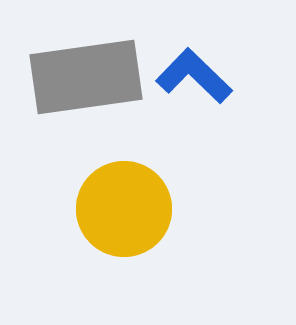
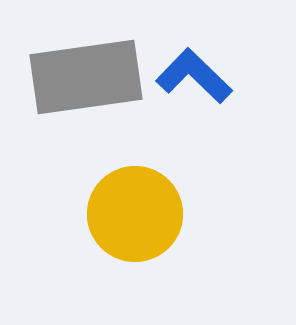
yellow circle: moved 11 px right, 5 px down
